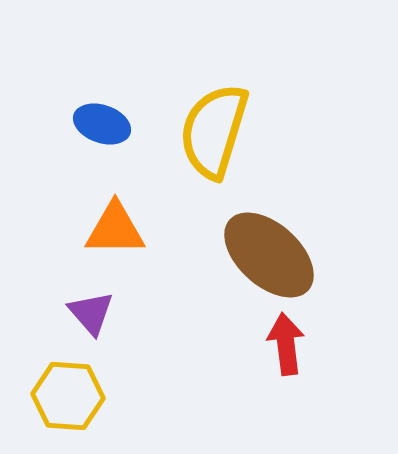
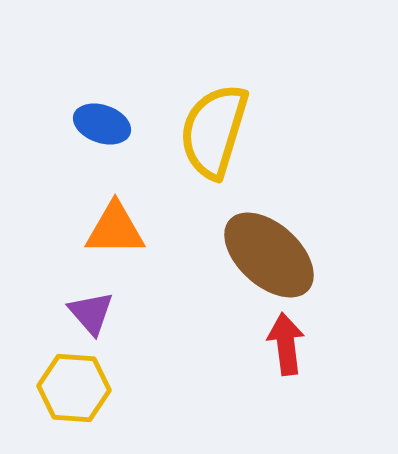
yellow hexagon: moved 6 px right, 8 px up
